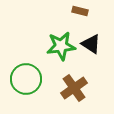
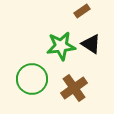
brown rectangle: moved 2 px right; rotated 49 degrees counterclockwise
green circle: moved 6 px right
